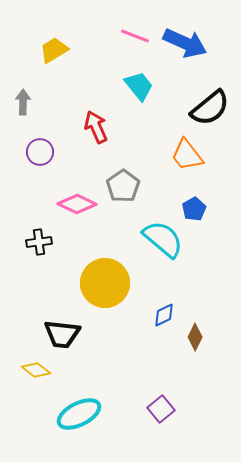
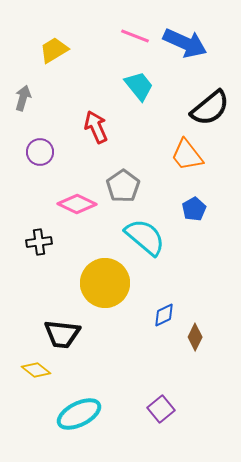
gray arrow: moved 4 px up; rotated 15 degrees clockwise
cyan semicircle: moved 18 px left, 2 px up
